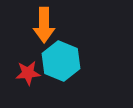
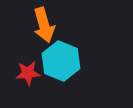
orange arrow: rotated 16 degrees counterclockwise
